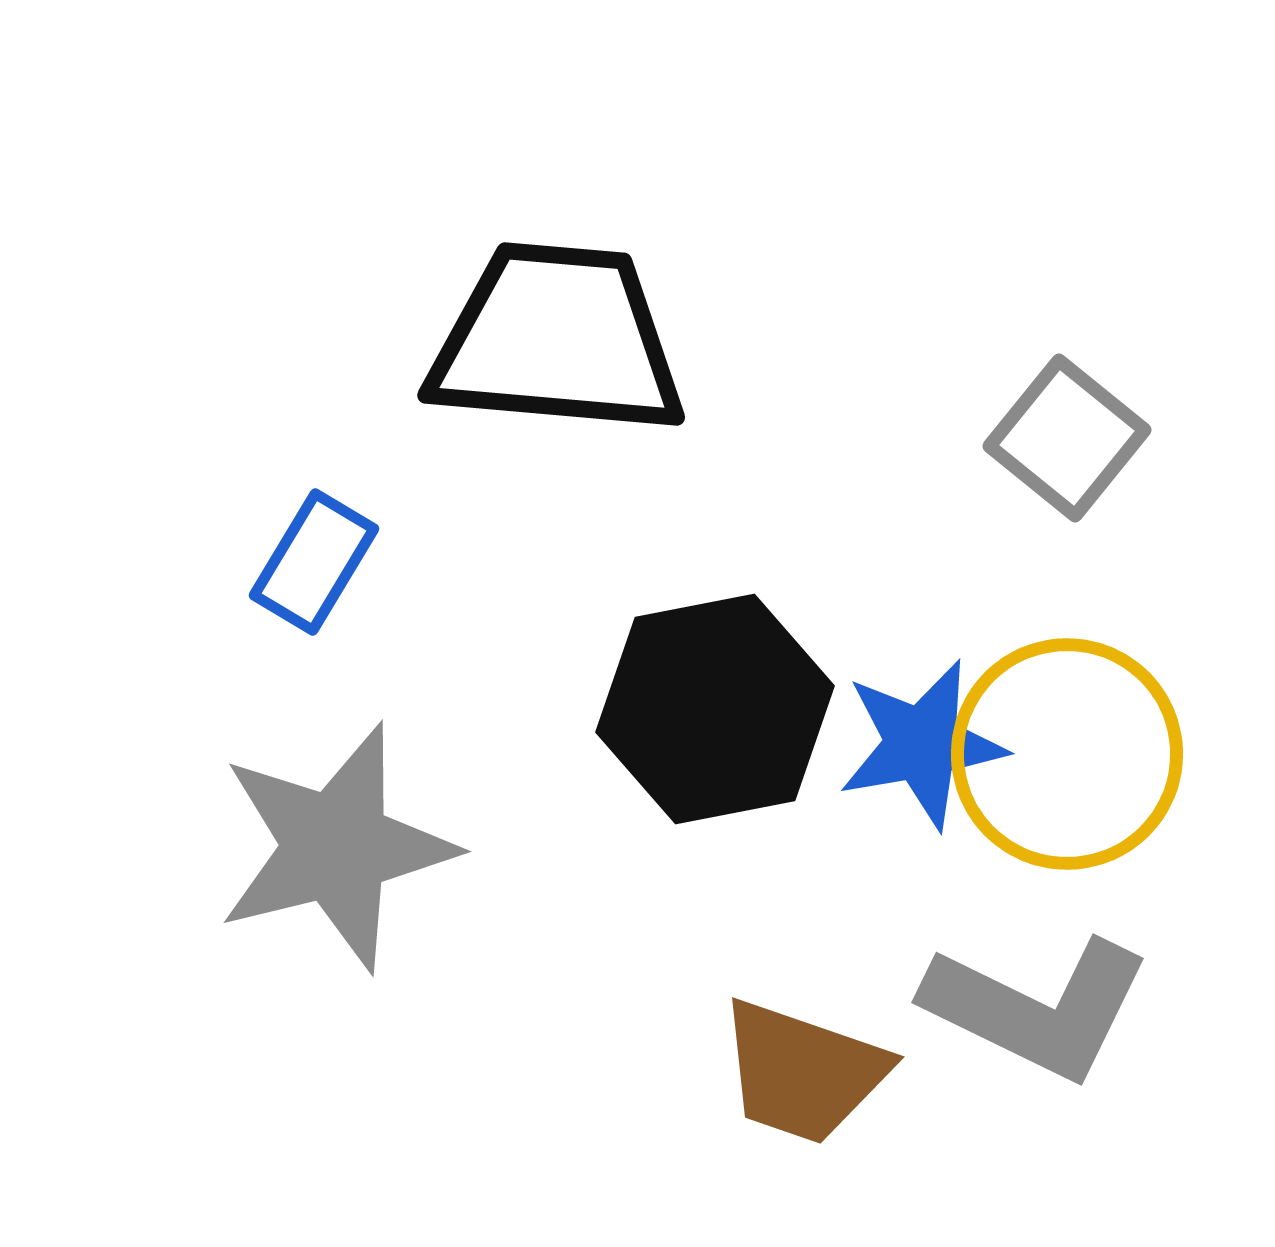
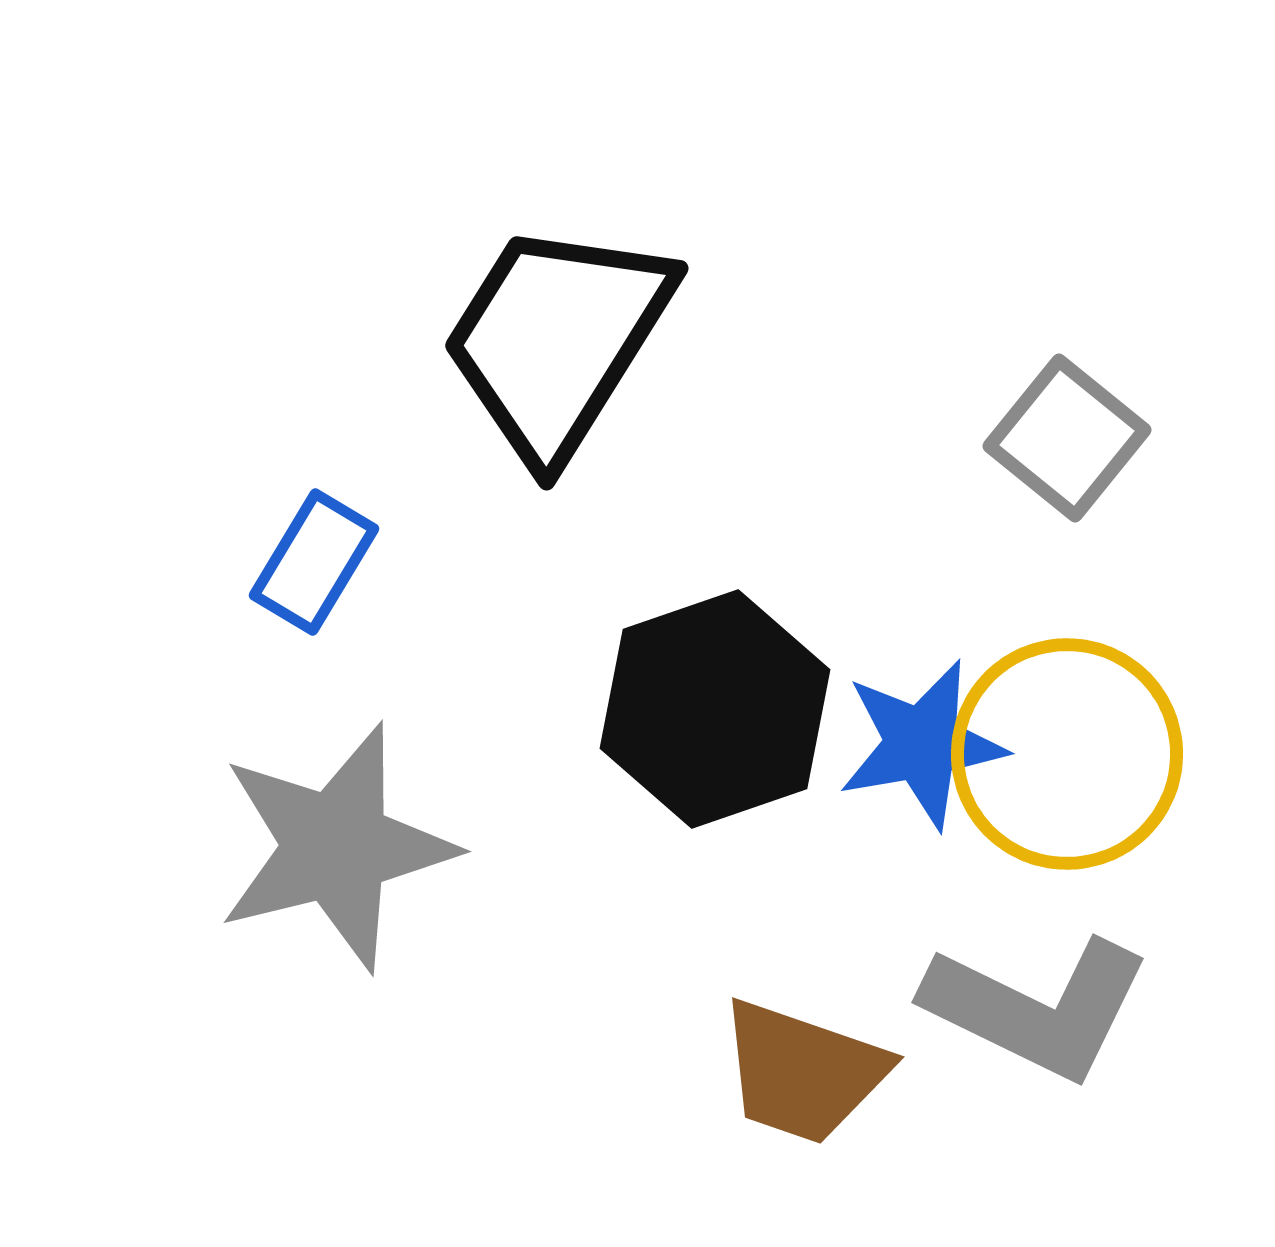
black trapezoid: rotated 63 degrees counterclockwise
black hexagon: rotated 8 degrees counterclockwise
